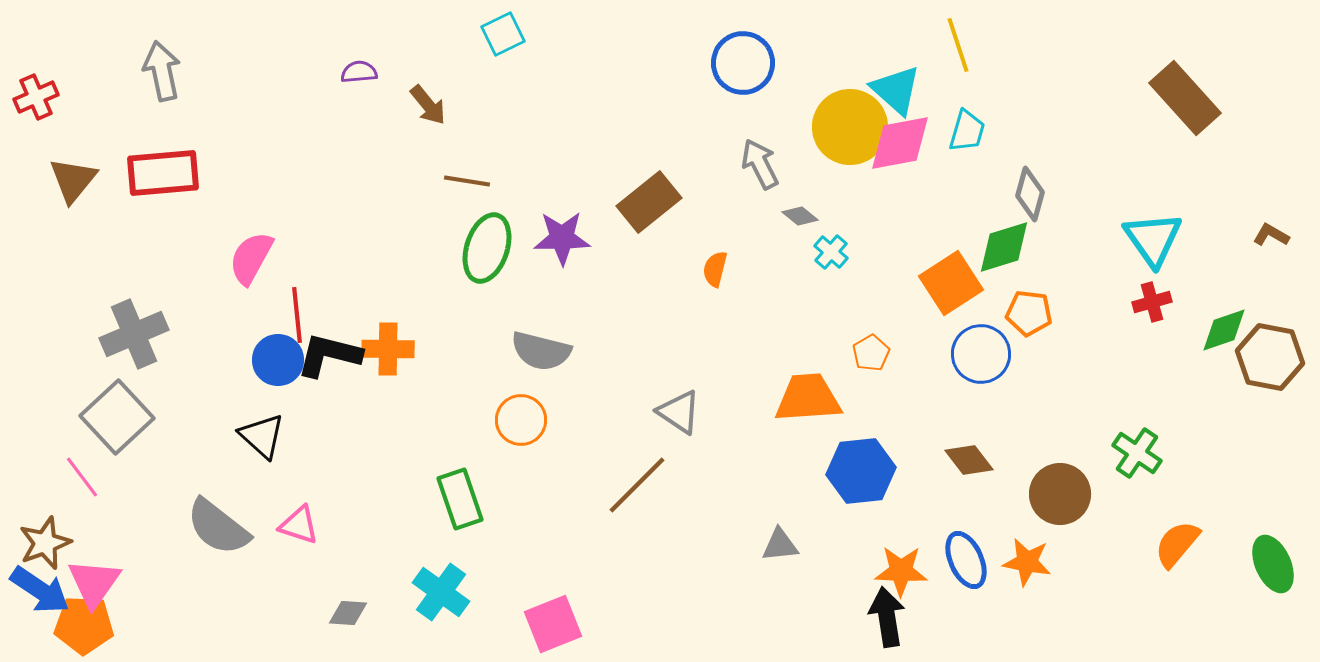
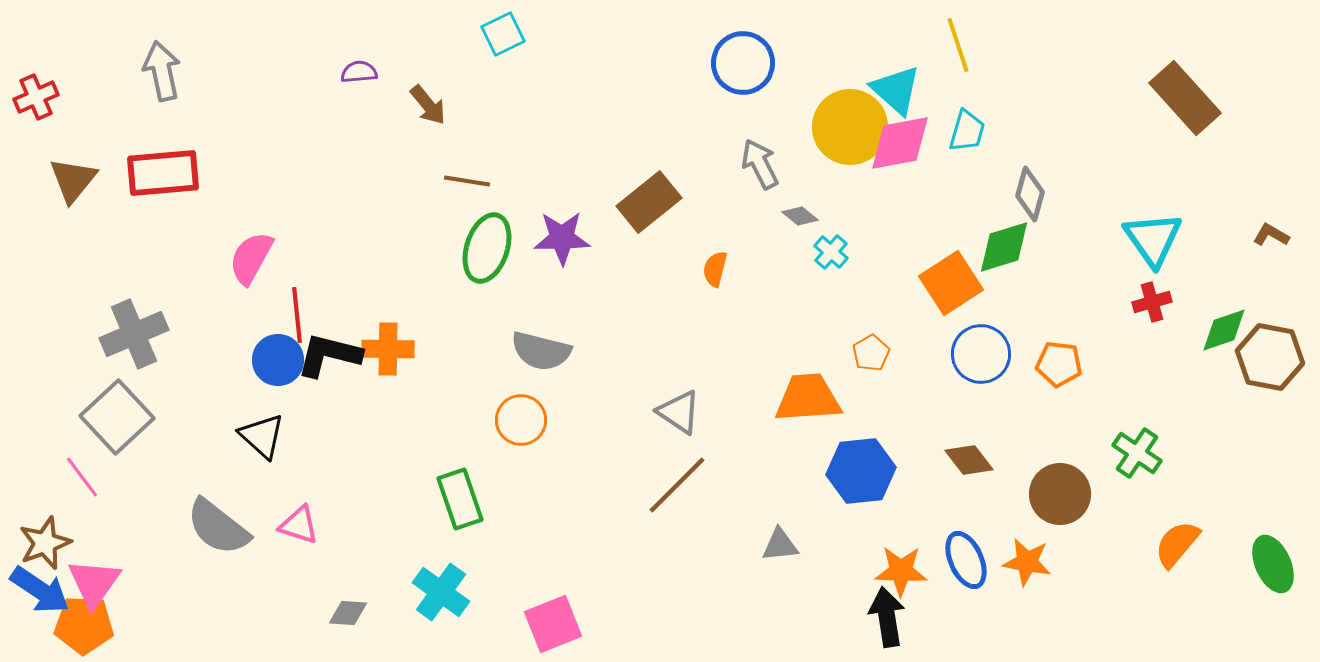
orange pentagon at (1029, 313): moved 30 px right, 51 px down
brown line at (637, 485): moved 40 px right
